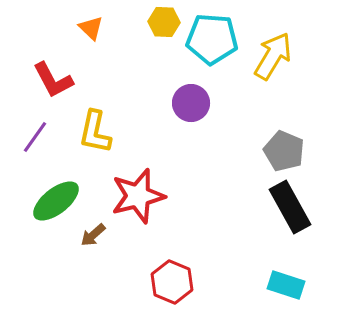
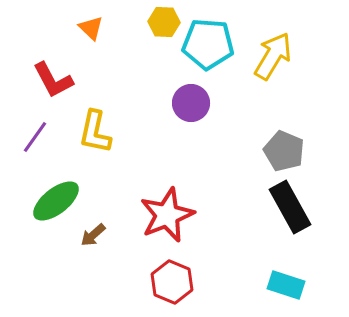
cyan pentagon: moved 4 px left, 5 px down
red star: moved 29 px right, 19 px down; rotated 8 degrees counterclockwise
